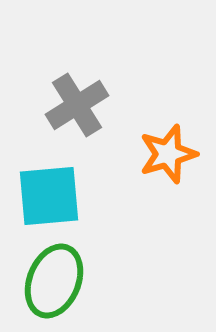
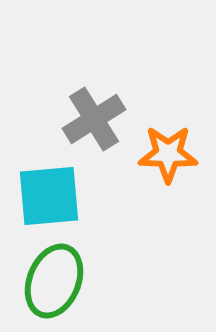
gray cross: moved 17 px right, 14 px down
orange star: rotated 18 degrees clockwise
